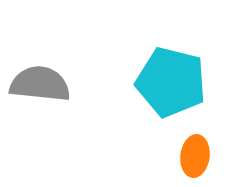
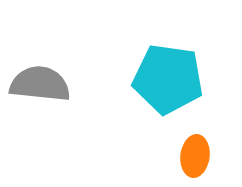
cyan pentagon: moved 3 px left, 3 px up; rotated 6 degrees counterclockwise
